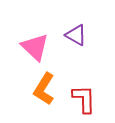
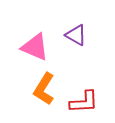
pink triangle: rotated 20 degrees counterclockwise
red L-shape: moved 3 px down; rotated 88 degrees clockwise
